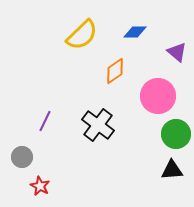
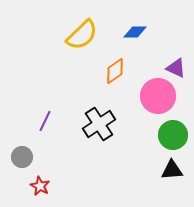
purple triangle: moved 1 px left, 16 px down; rotated 15 degrees counterclockwise
black cross: moved 1 px right, 1 px up; rotated 20 degrees clockwise
green circle: moved 3 px left, 1 px down
